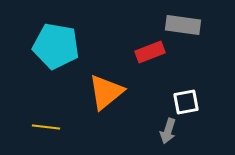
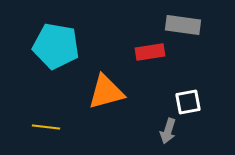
red rectangle: rotated 12 degrees clockwise
orange triangle: rotated 24 degrees clockwise
white square: moved 2 px right
